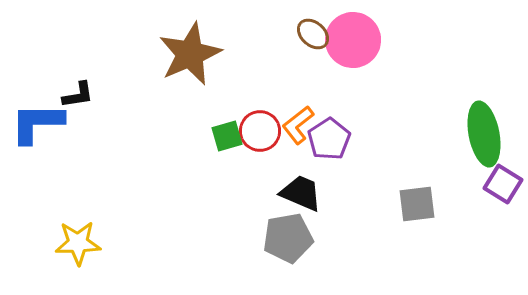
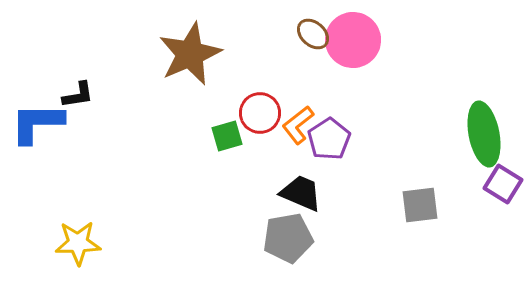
red circle: moved 18 px up
gray square: moved 3 px right, 1 px down
